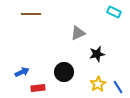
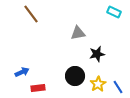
brown line: rotated 54 degrees clockwise
gray triangle: rotated 14 degrees clockwise
black circle: moved 11 px right, 4 px down
